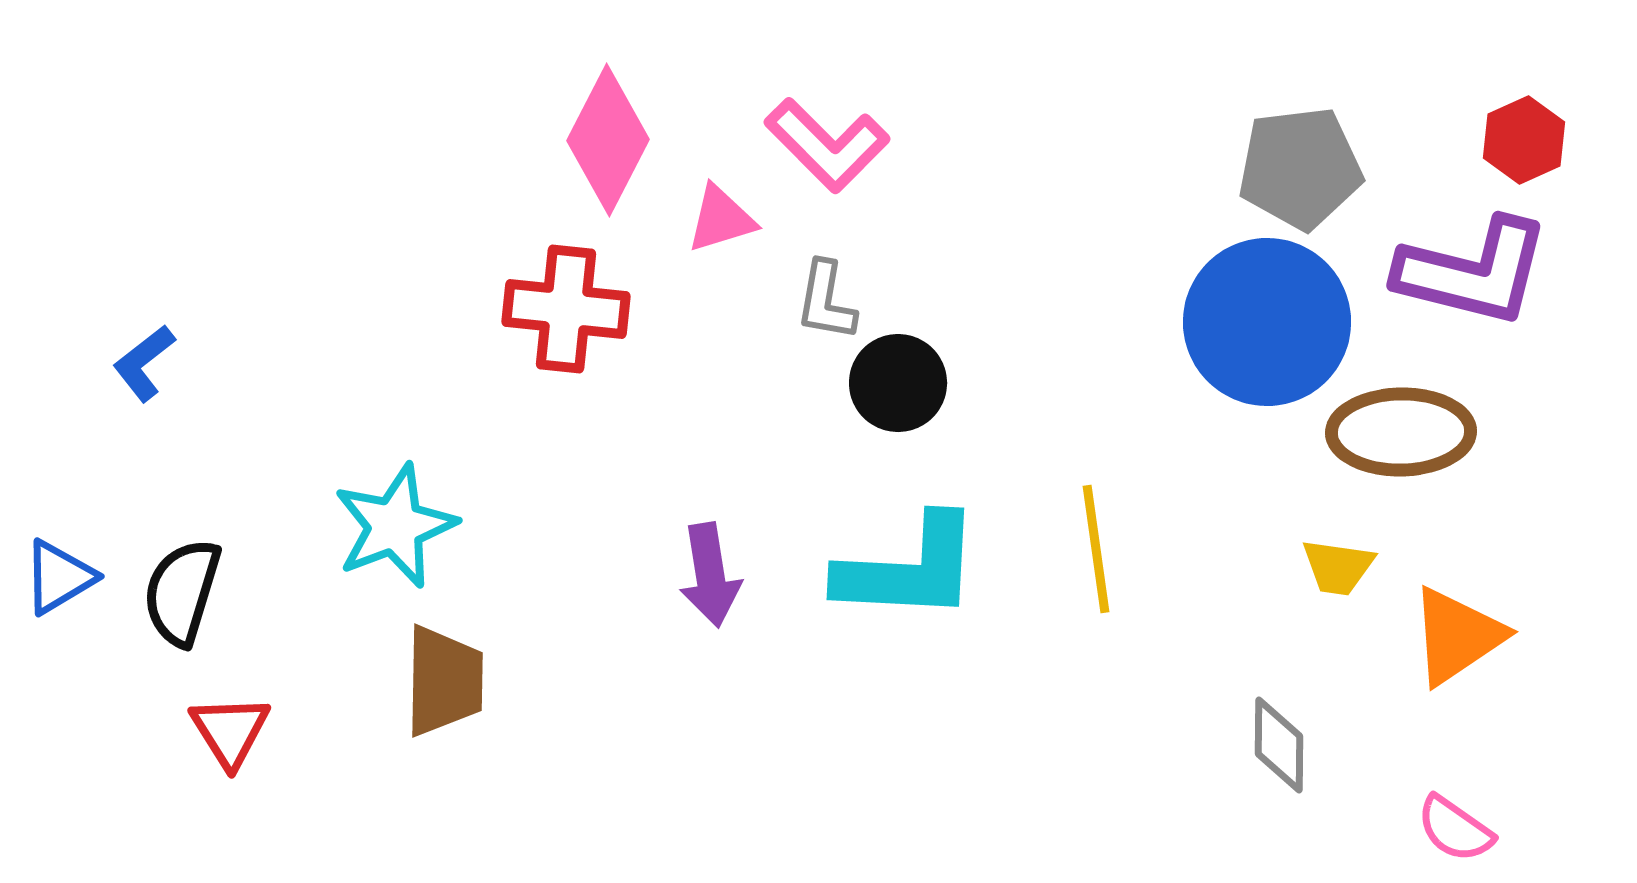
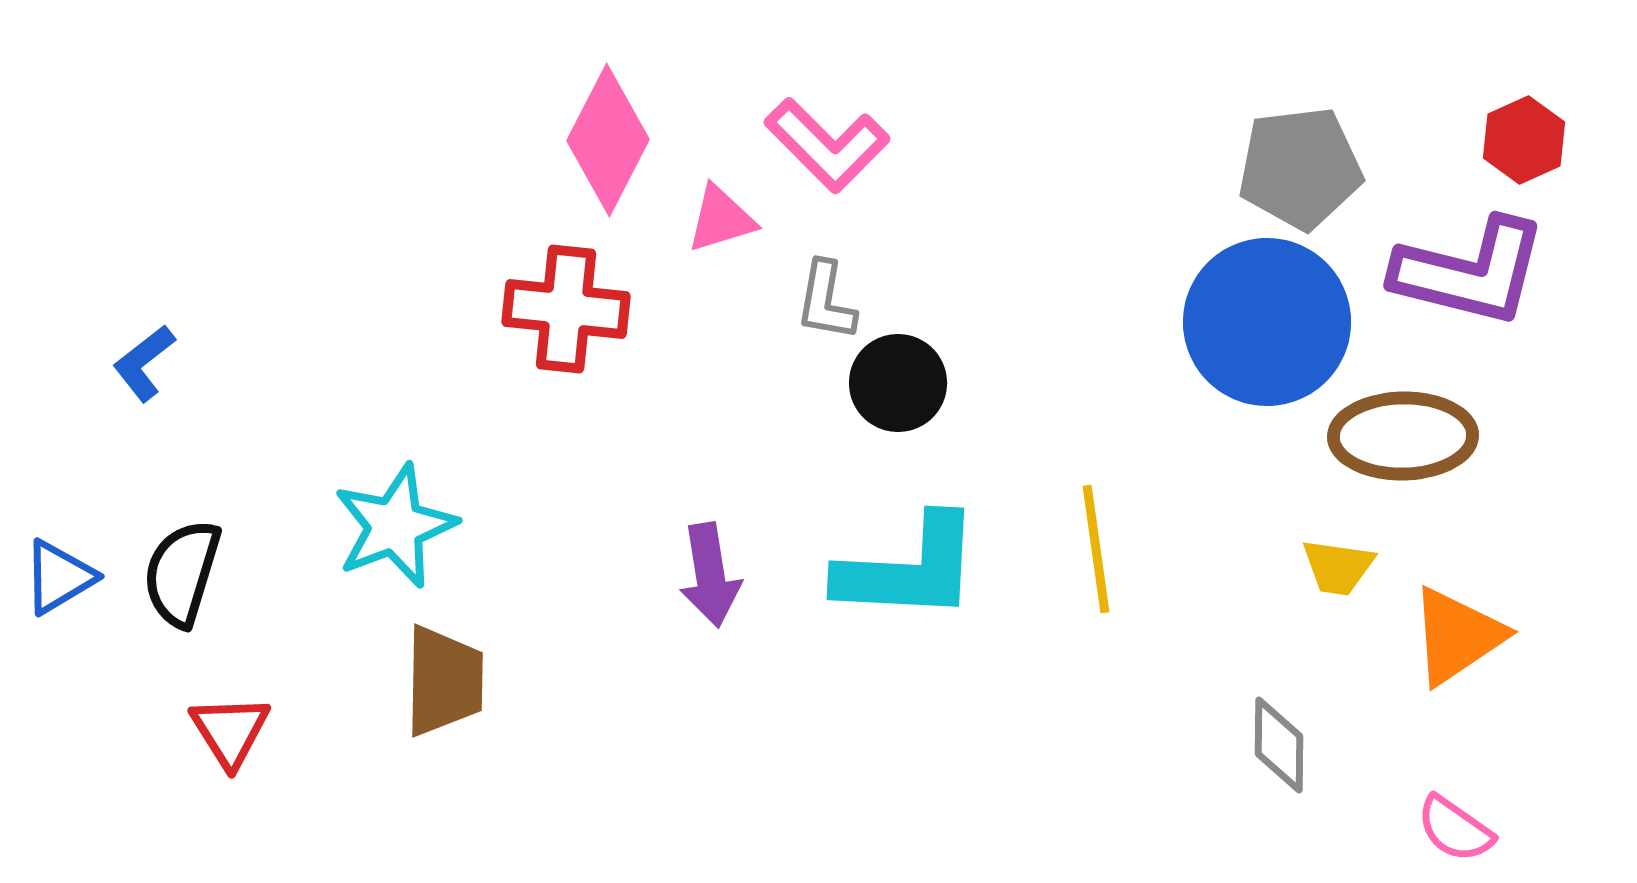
purple L-shape: moved 3 px left
brown ellipse: moved 2 px right, 4 px down
black semicircle: moved 19 px up
